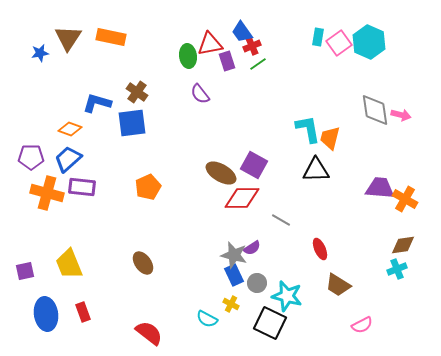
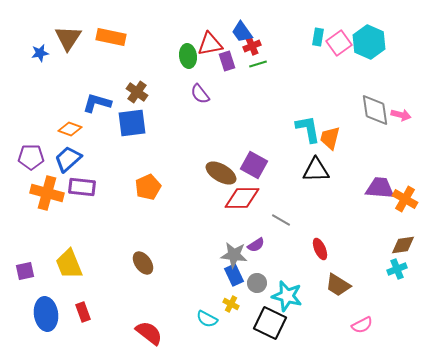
green line at (258, 64): rotated 18 degrees clockwise
purple semicircle at (252, 248): moved 4 px right, 3 px up
gray star at (234, 255): rotated 8 degrees counterclockwise
